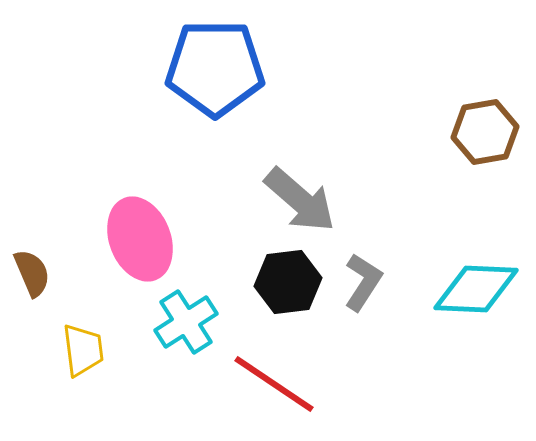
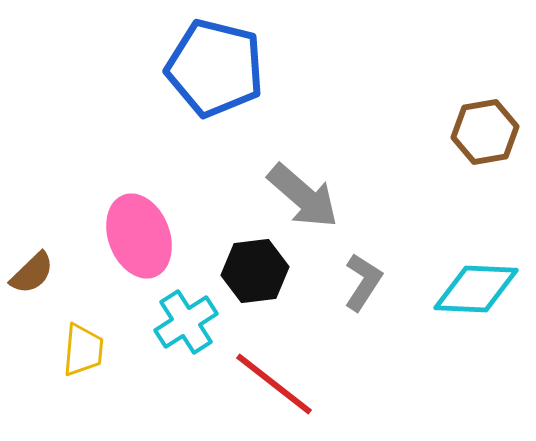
blue pentagon: rotated 14 degrees clockwise
gray arrow: moved 3 px right, 4 px up
pink ellipse: moved 1 px left, 3 px up
brown semicircle: rotated 69 degrees clockwise
black hexagon: moved 33 px left, 11 px up
yellow trapezoid: rotated 12 degrees clockwise
red line: rotated 4 degrees clockwise
